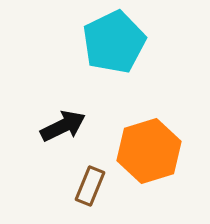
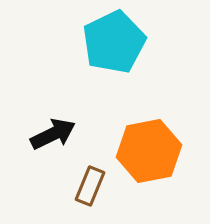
black arrow: moved 10 px left, 8 px down
orange hexagon: rotated 6 degrees clockwise
